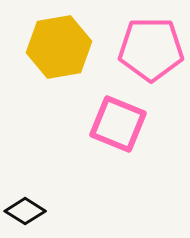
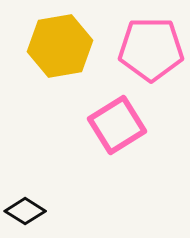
yellow hexagon: moved 1 px right, 1 px up
pink square: moved 1 px left, 1 px down; rotated 36 degrees clockwise
